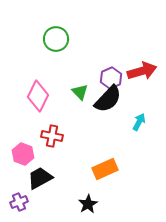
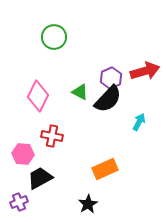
green circle: moved 2 px left, 2 px up
red arrow: moved 3 px right
green triangle: rotated 18 degrees counterclockwise
pink hexagon: rotated 15 degrees counterclockwise
